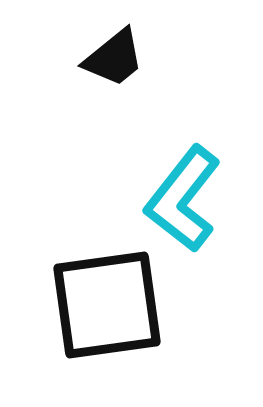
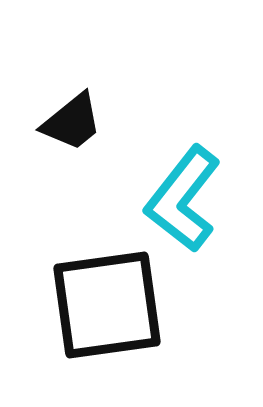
black trapezoid: moved 42 px left, 64 px down
